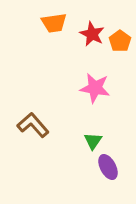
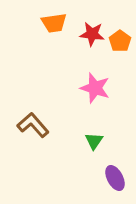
red star: rotated 20 degrees counterclockwise
pink star: rotated 8 degrees clockwise
green triangle: moved 1 px right
purple ellipse: moved 7 px right, 11 px down
